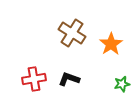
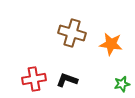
brown cross: rotated 16 degrees counterclockwise
orange star: rotated 30 degrees counterclockwise
black L-shape: moved 2 px left, 1 px down
